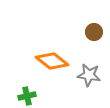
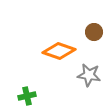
orange diamond: moved 7 px right, 10 px up; rotated 20 degrees counterclockwise
